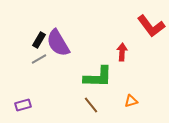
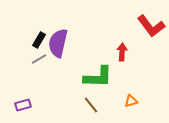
purple semicircle: rotated 44 degrees clockwise
